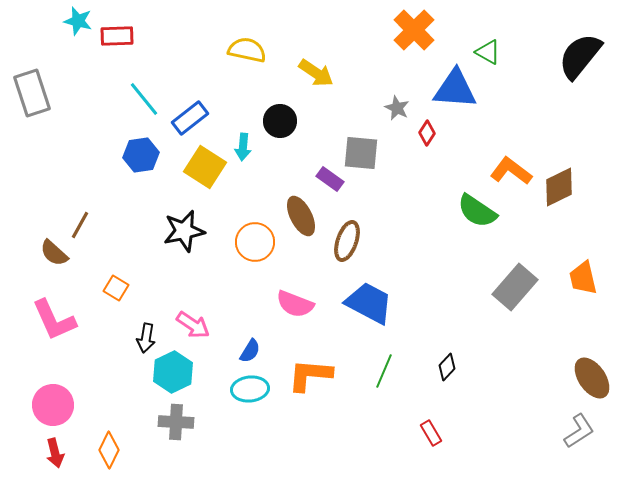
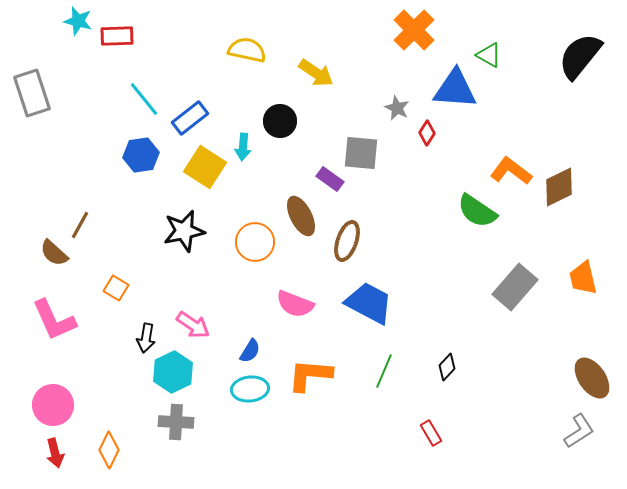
green triangle at (488, 52): moved 1 px right, 3 px down
